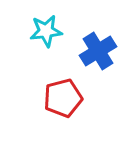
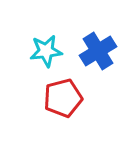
cyan star: moved 20 px down
